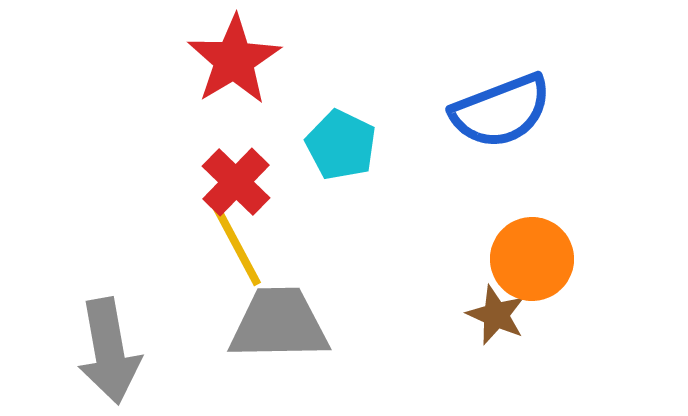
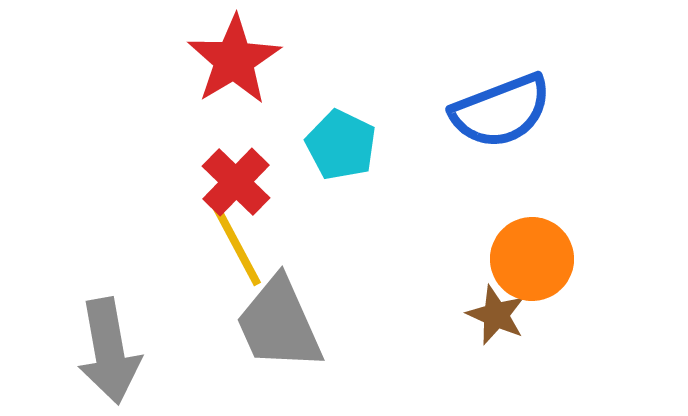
gray trapezoid: rotated 113 degrees counterclockwise
